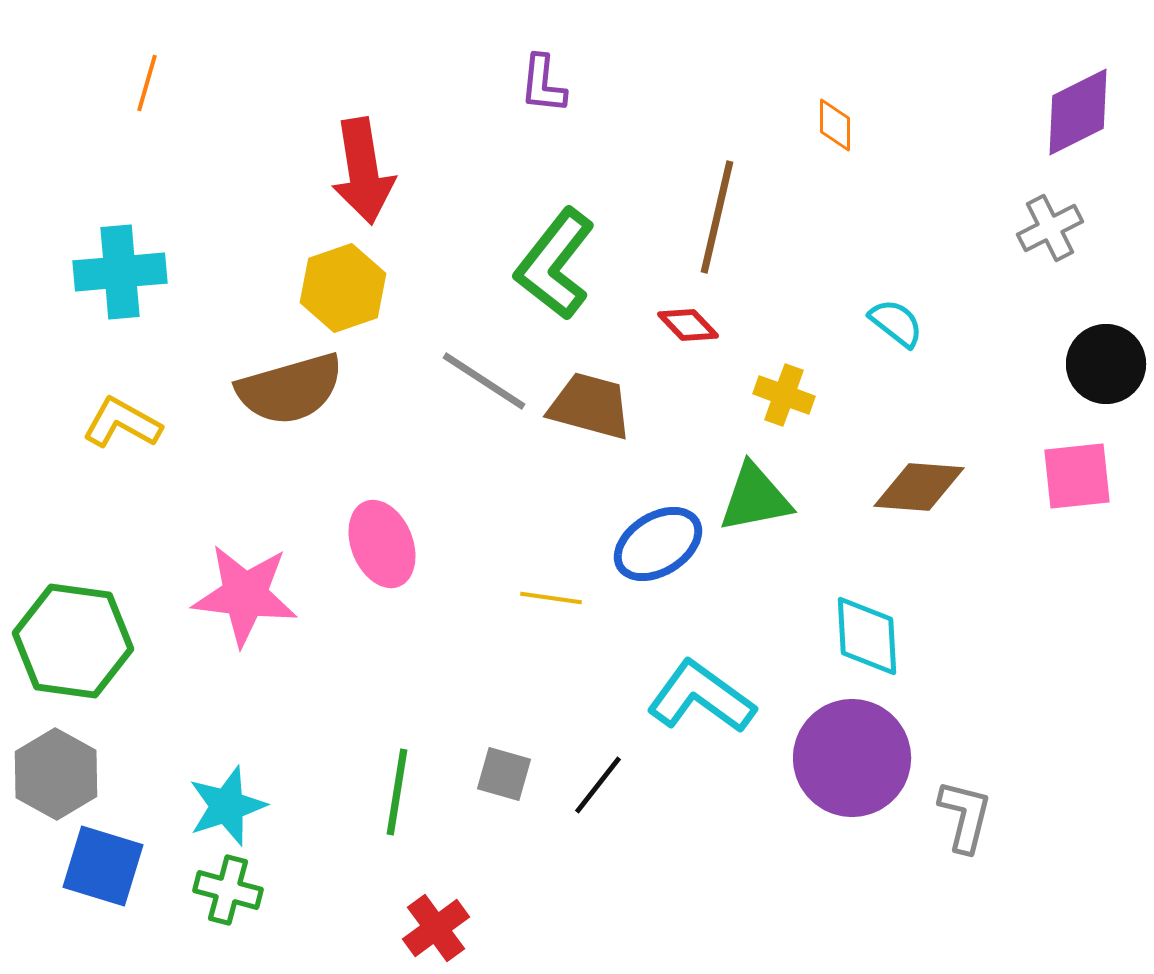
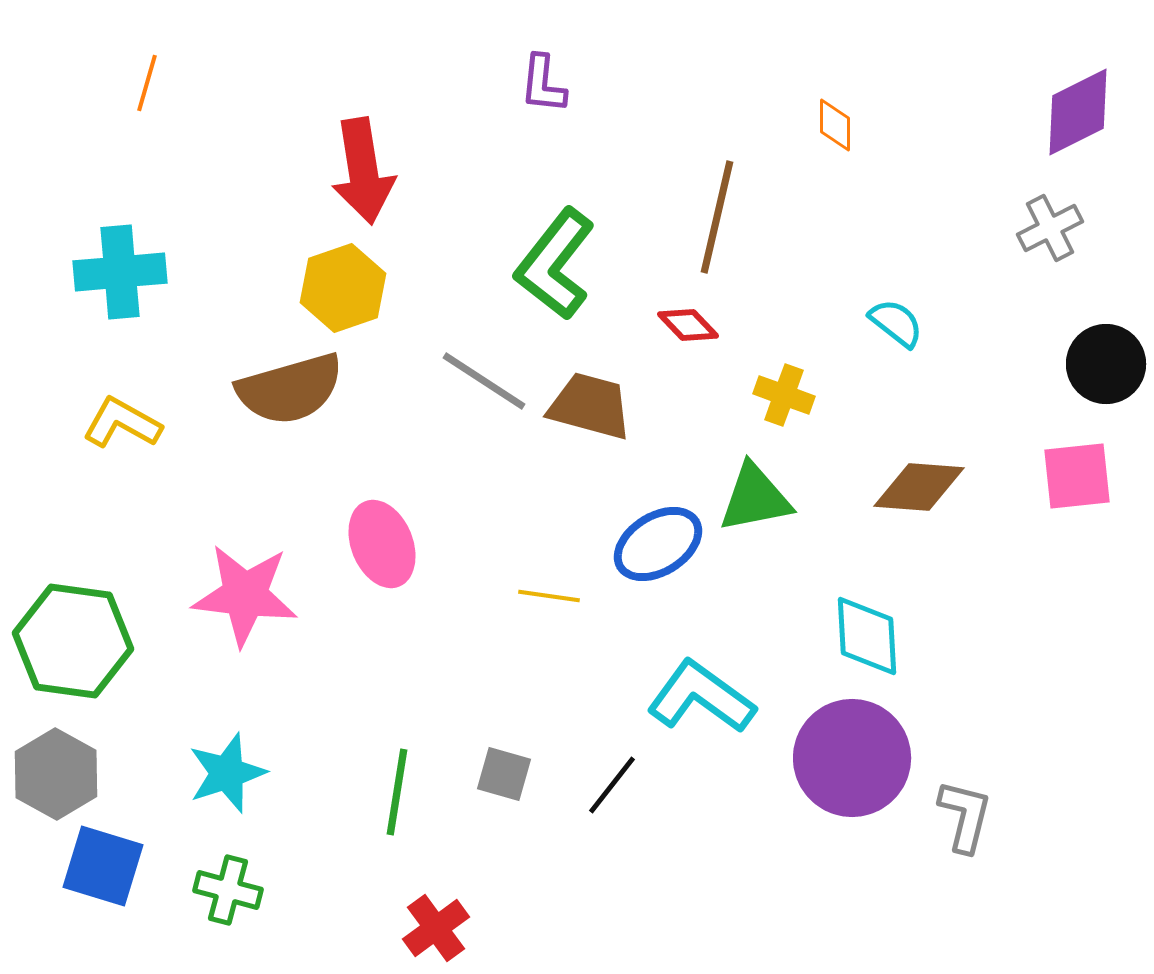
yellow line: moved 2 px left, 2 px up
black line: moved 14 px right
cyan star: moved 33 px up
